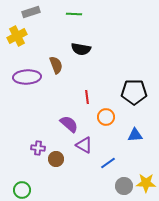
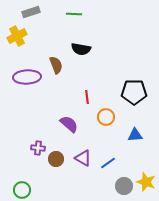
purple triangle: moved 1 px left, 13 px down
yellow star: moved 1 px up; rotated 18 degrees clockwise
